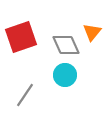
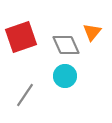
cyan circle: moved 1 px down
